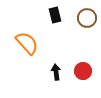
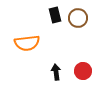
brown circle: moved 9 px left
orange semicircle: rotated 125 degrees clockwise
